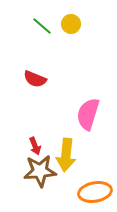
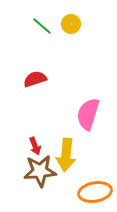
red semicircle: rotated 140 degrees clockwise
